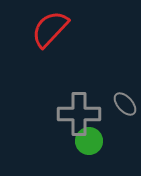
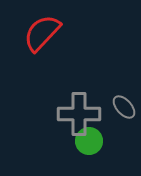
red semicircle: moved 8 px left, 4 px down
gray ellipse: moved 1 px left, 3 px down
